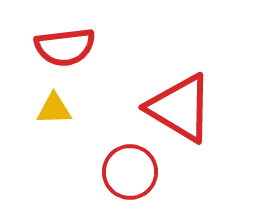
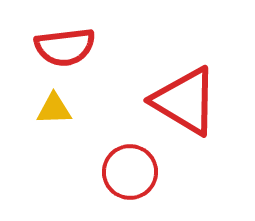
red triangle: moved 5 px right, 7 px up
